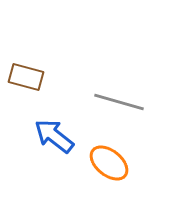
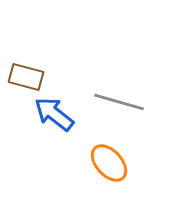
blue arrow: moved 22 px up
orange ellipse: rotated 9 degrees clockwise
